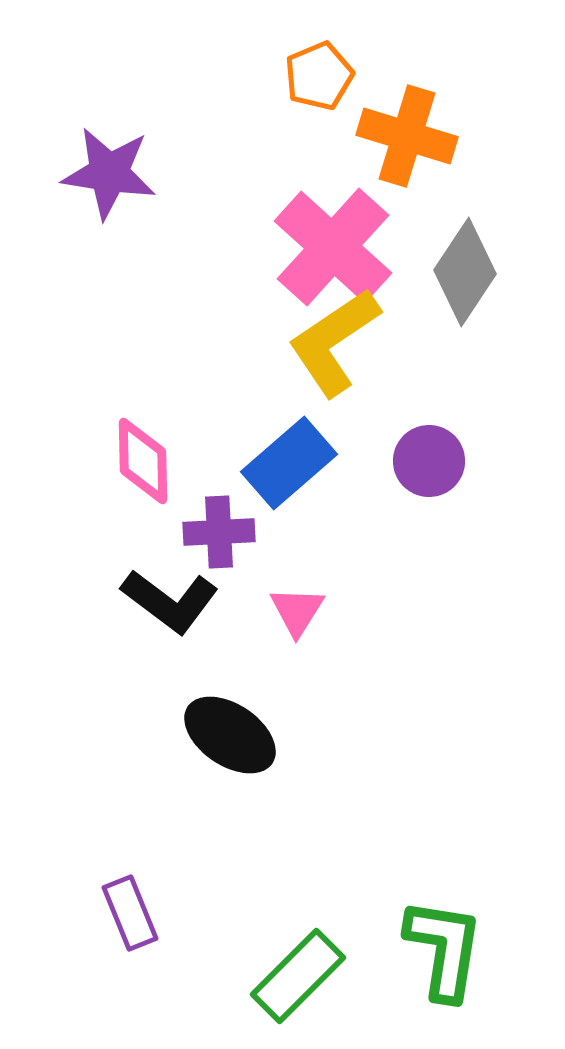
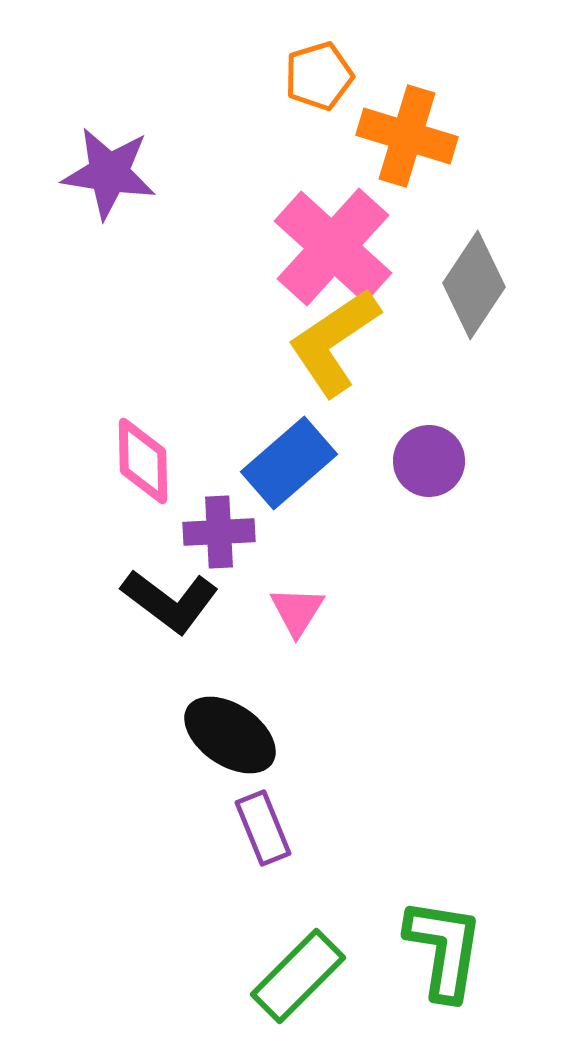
orange pentagon: rotated 6 degrees clockwise
gray diamond: moved 9 px right, 13 px down
purple rectangle: moved 133 px right, 85 px up
